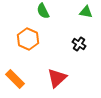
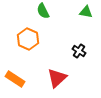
black cross: moved 7 px down
orange rectangle: rotated 12 degrees counterclockwise
